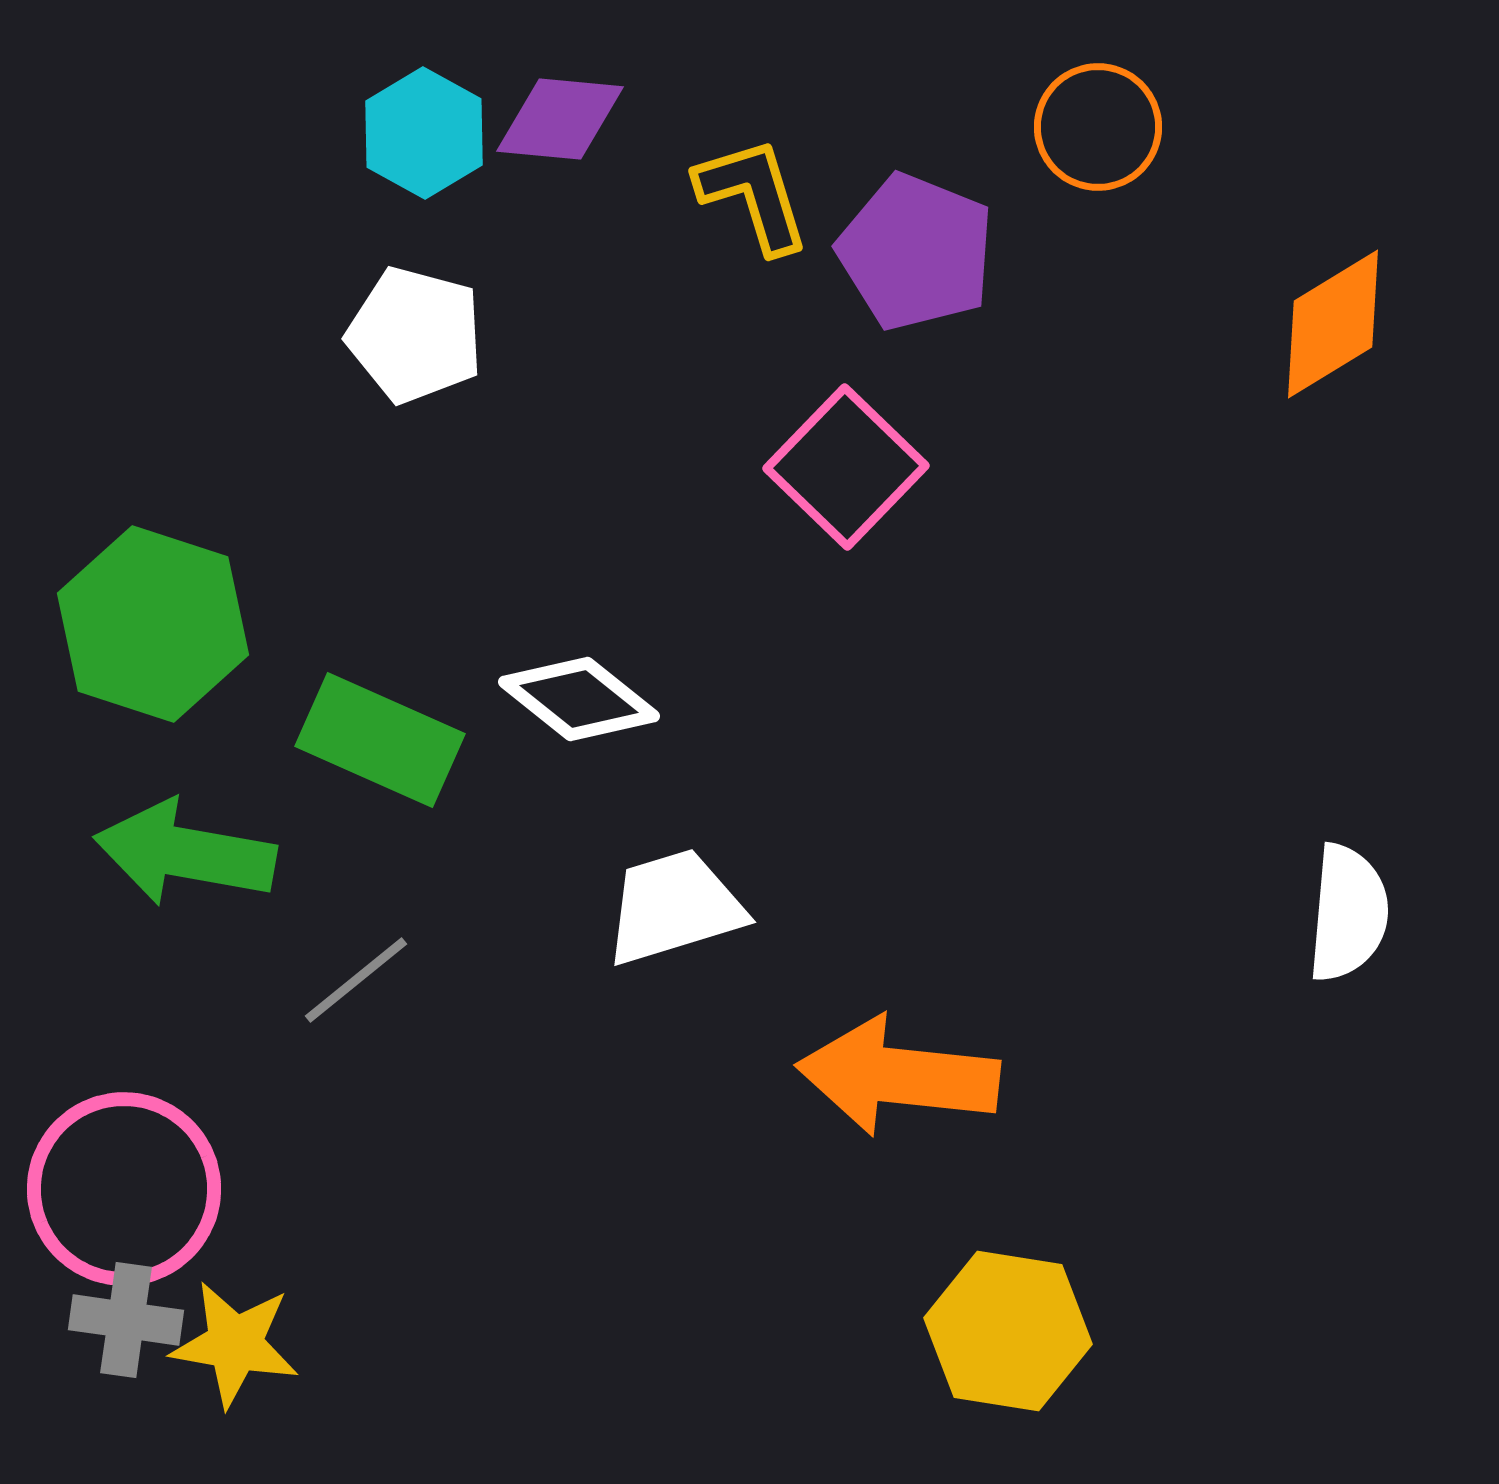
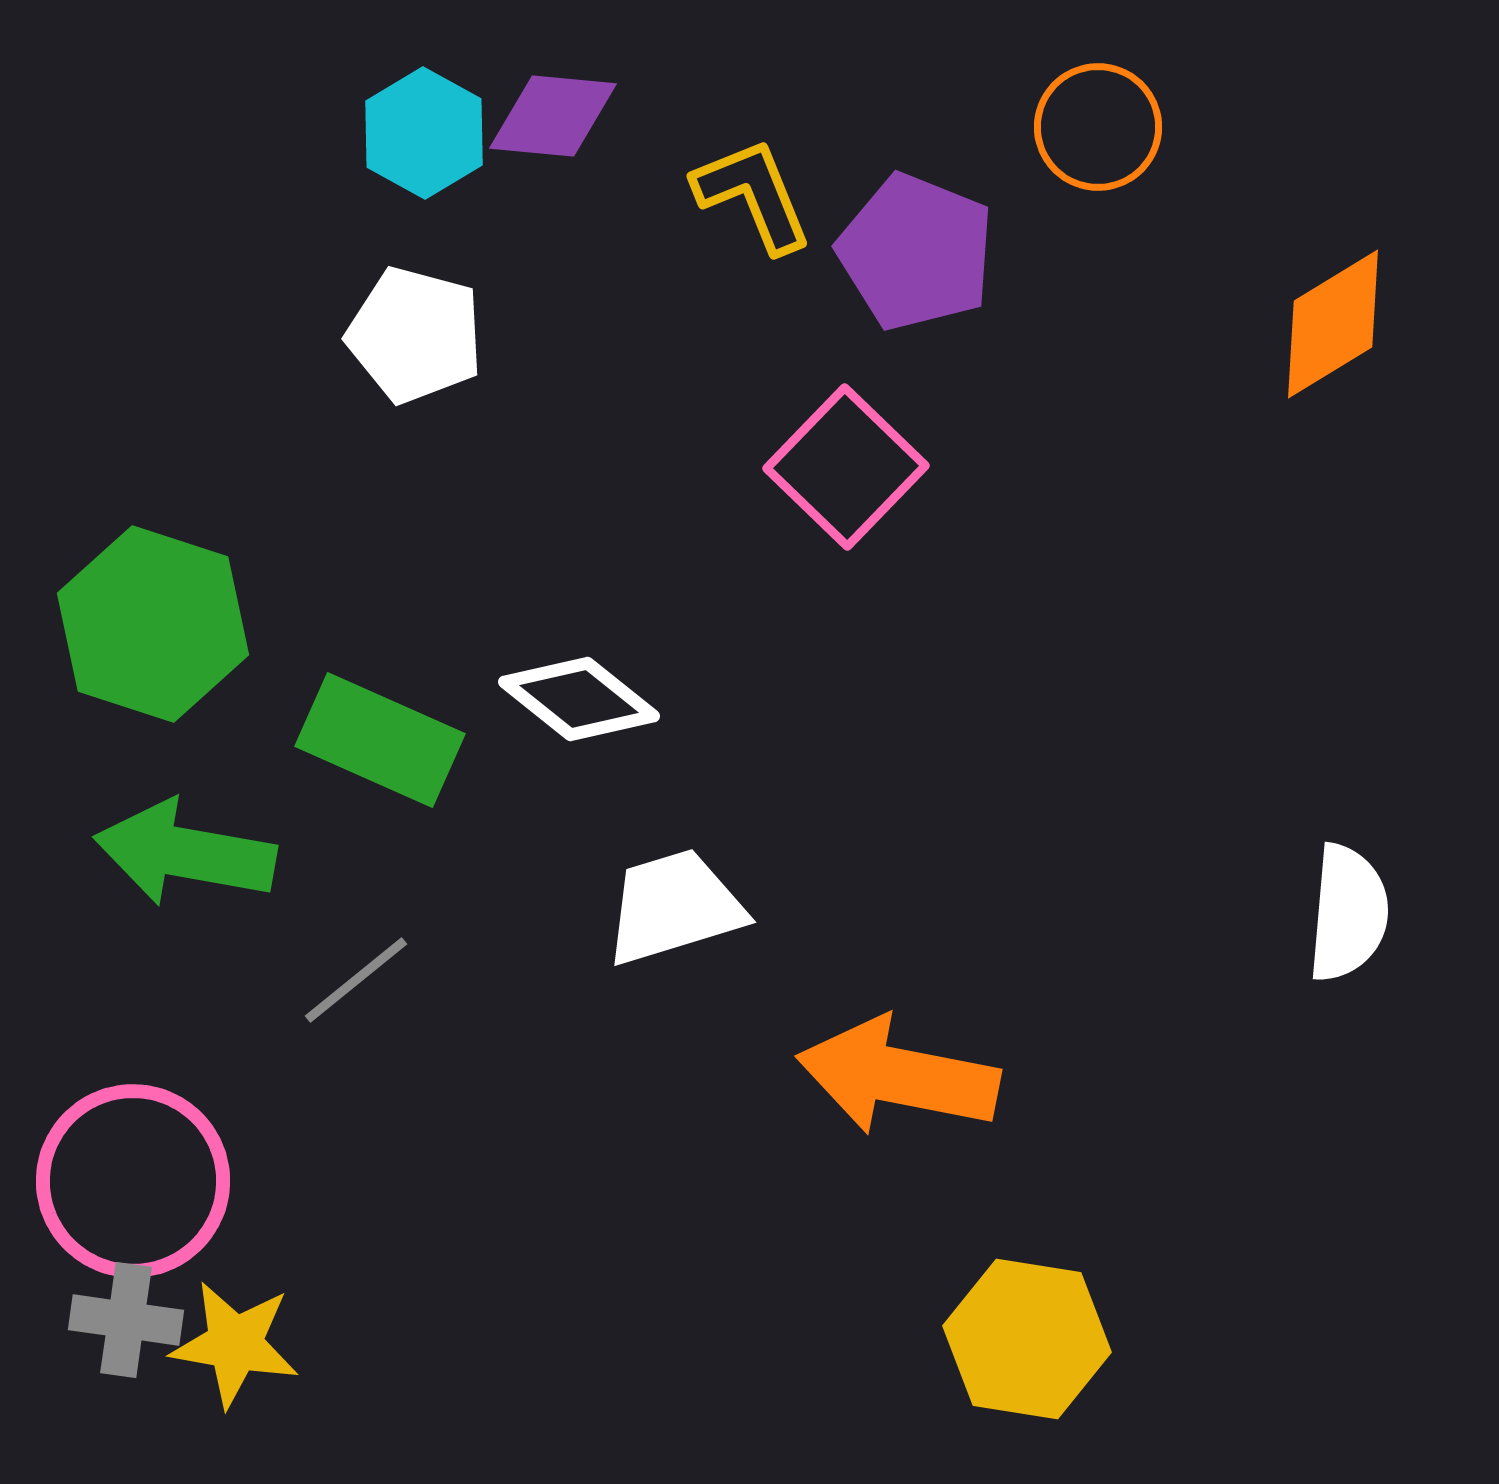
purple diamond: moved 7 px left, 3 px up
yellow L-shape: rotated 5 degrees counterclockwise
orange arrow: rotated 5 degrees clockwise
pink circle: moved 9 px right, 8 px up
yellow hexagon: moved 19 px right, 8 px down
